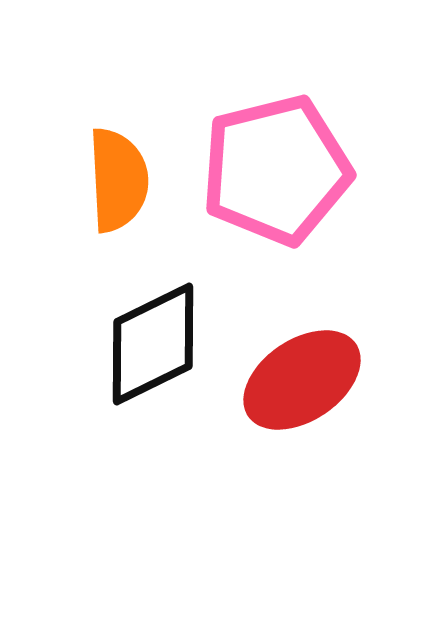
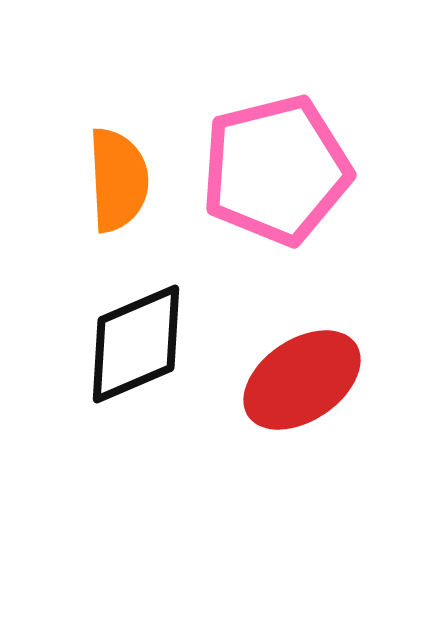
black diamond: moved 17 px left; rotated 3 degrees clockwise
